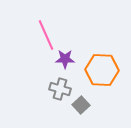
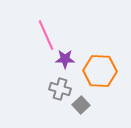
orange hexagon: moved 2 px left, 1 px down
